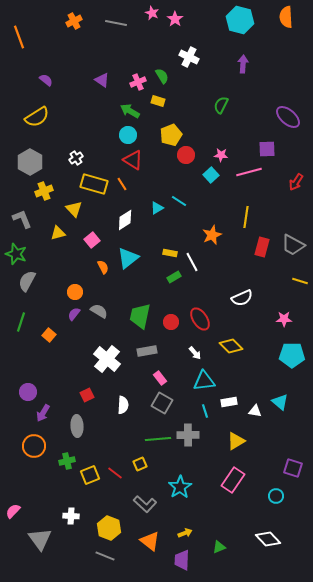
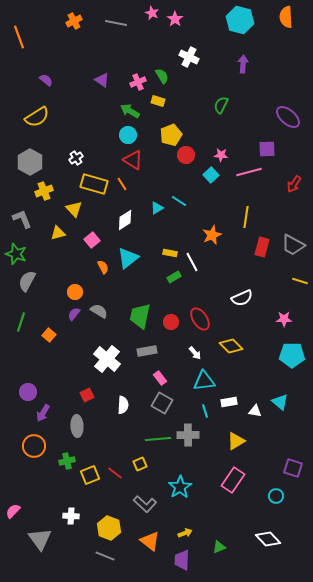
red arrow at (296, 182): moved 2 px left, 2 px down
